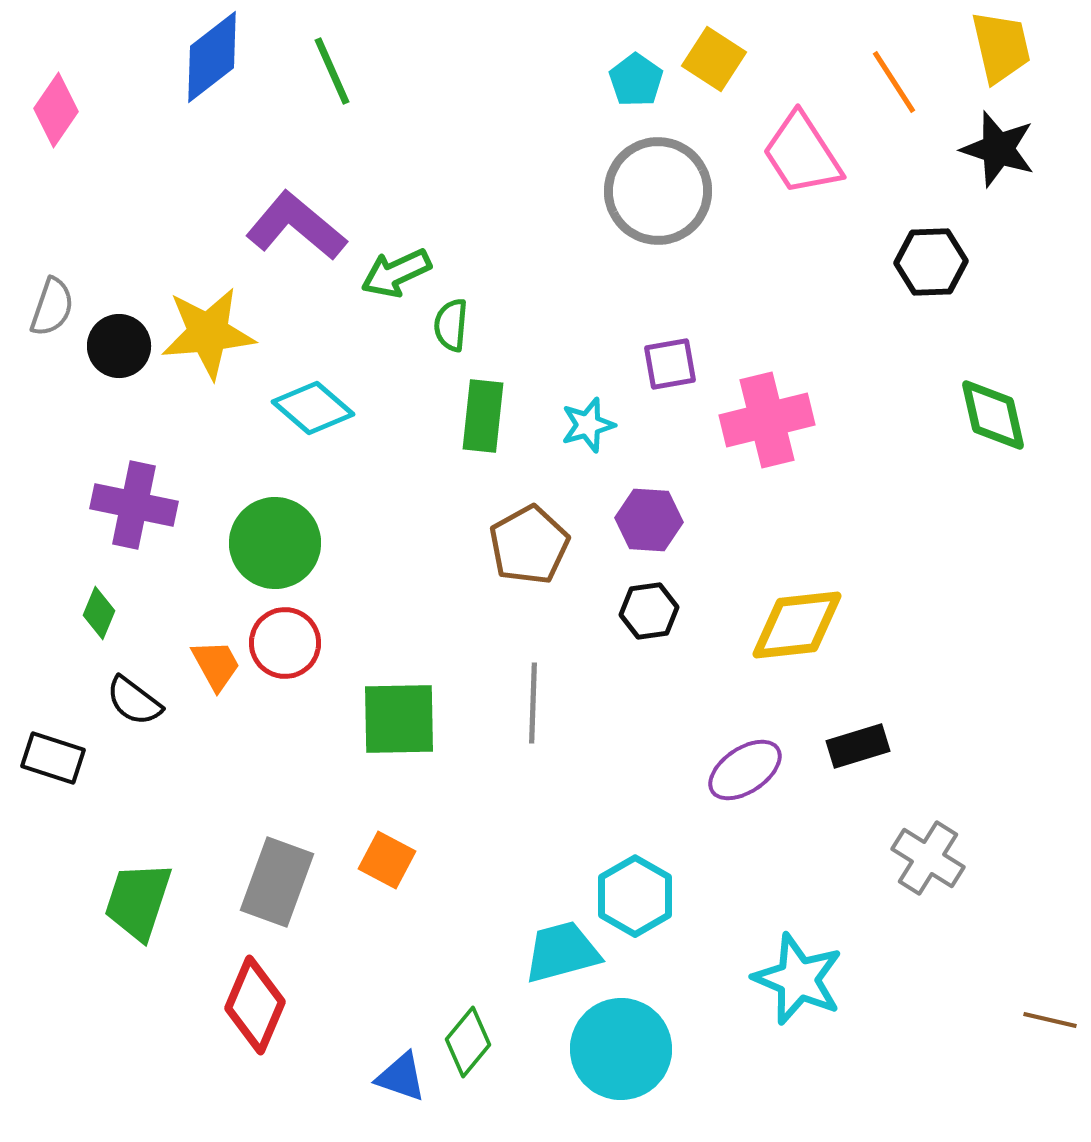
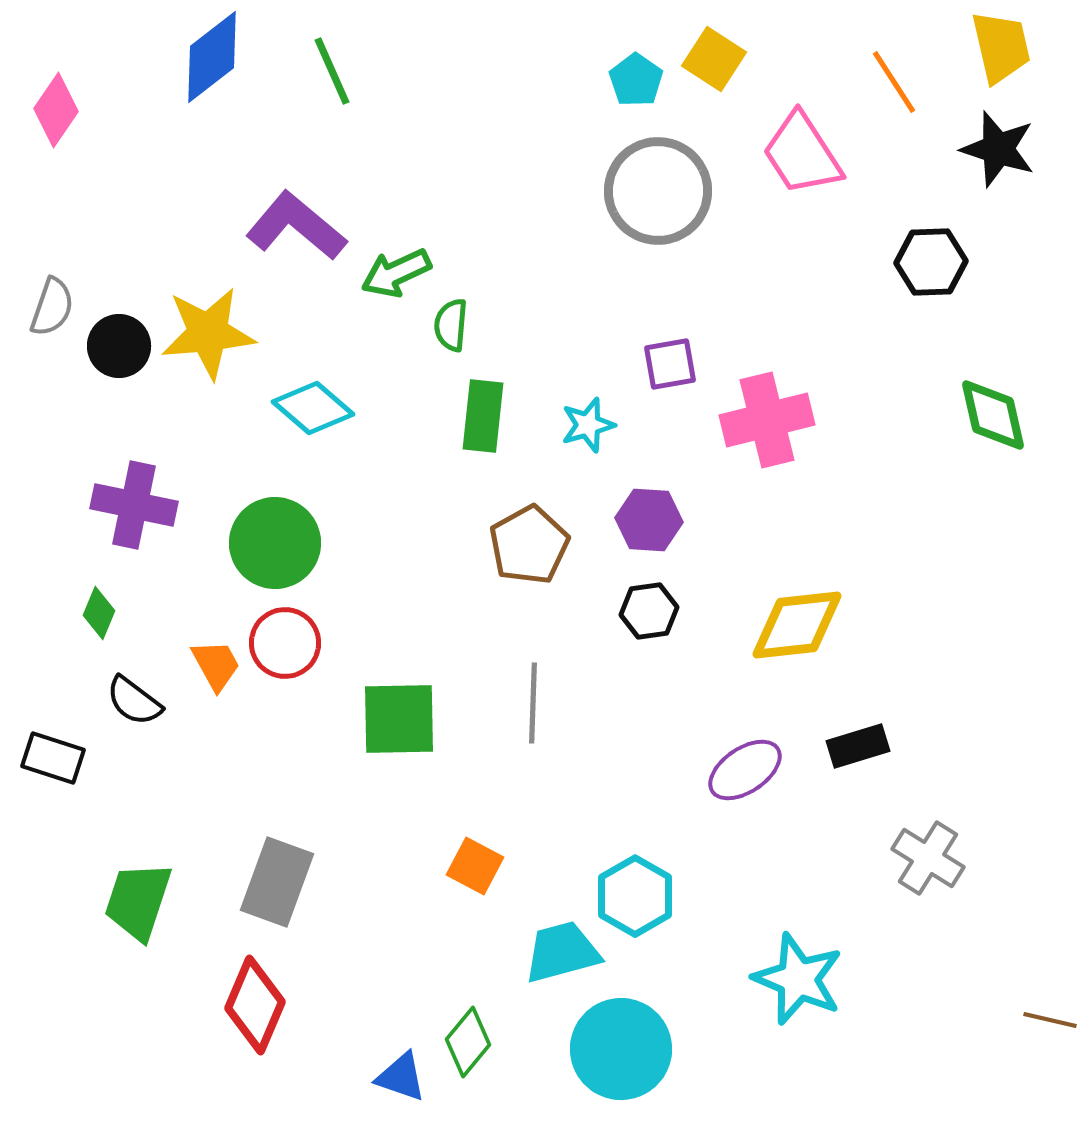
orange square at (387, 860): moved 88 px right, 6 px down
